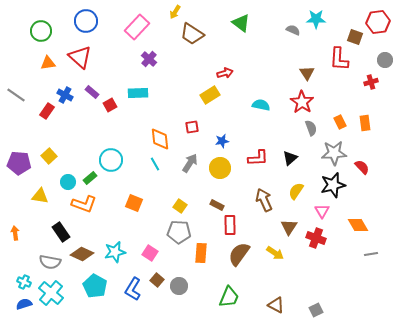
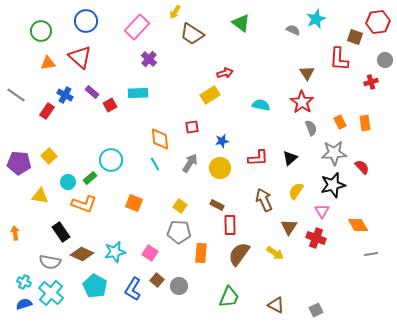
cyan star at (316, 19): rotated 24 degrees counterclockwise
